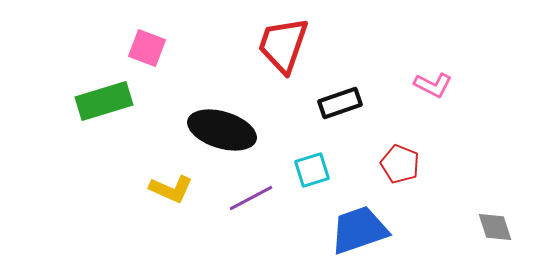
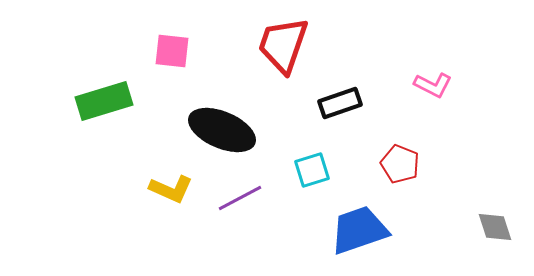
pink square: moved 25 px right, 3 px down; rotated 15 degrees counterclockwise
black ellipse: rotated 6 degrees clockwise
purple line: moved 11 px left
